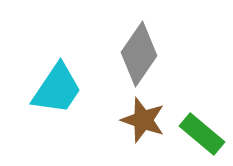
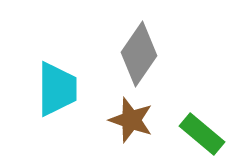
cyan trapezoid: rotated 34 degrees counterclockwise
brown star: moved 12 px left
